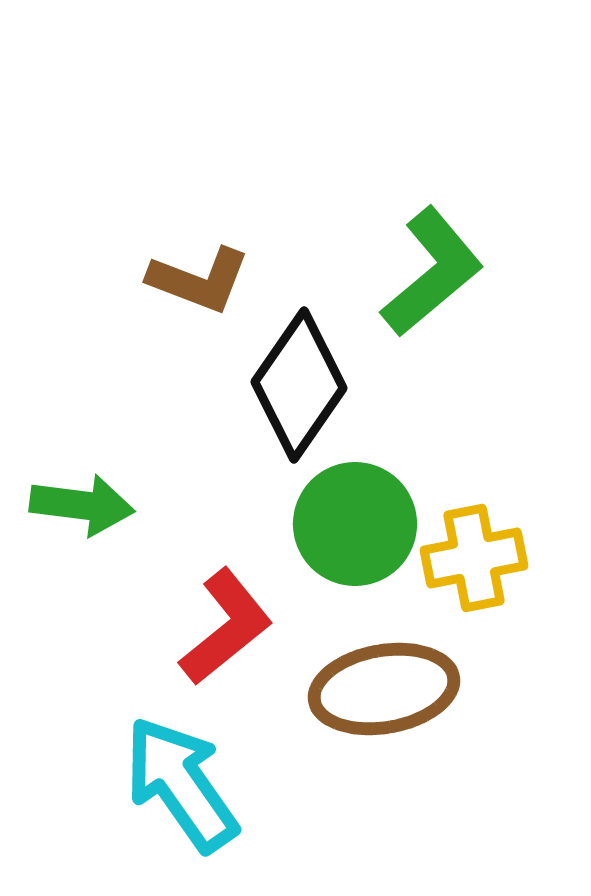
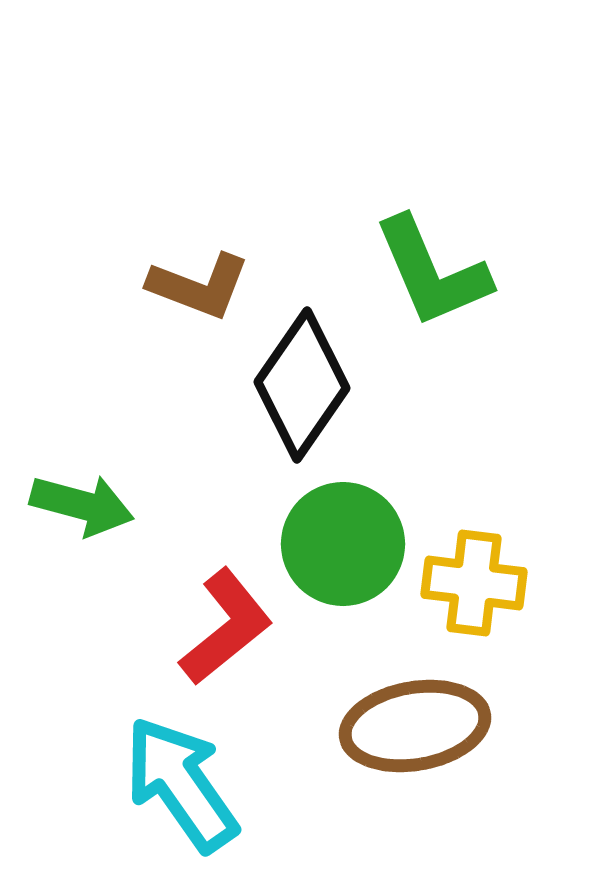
green L-shape: rotated 107 degrees clockwise
brown L-shape: moved 6 px down
black diamond: moved 3 px right
green arrow: rotated 8 degrees clockwise
green circle: moved 12 px left, 20 px down
yellow cross: moved 25 px down; rotated 18 degrees clockwise
brown ellipse: moved 31 px right, 37 px down
